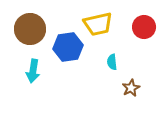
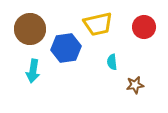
blue hexagon: moved 2 px left, 1 px down
brown star: moved 4 px right, 3 px up; rotated 18 degrees clockwise
